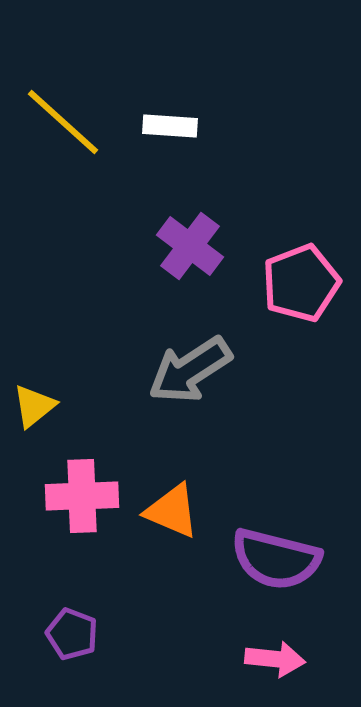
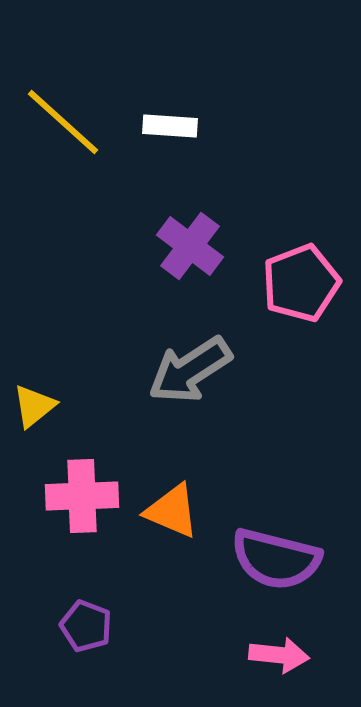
purple pentagon: moved 14 px right, 8 px up
pink arrow: moved 4 px right, 4 px up
